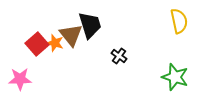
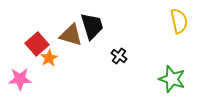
black trapezoid: moved 2 px right, 1 px down
brown triangle: rotated 35 degrees counterclockwise
orange star: moved 6 px left, 15 px down; rotated 24 degrees clockwise
green star: moved 3 px left, 2 px down
